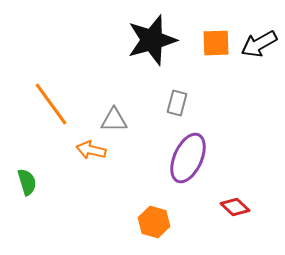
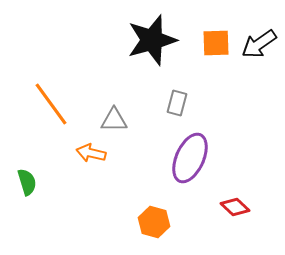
black arrow: rotated 6 degrees counterclockwise
orange arrow: moved 3 px down
purple ellipse: moved 2 px right
